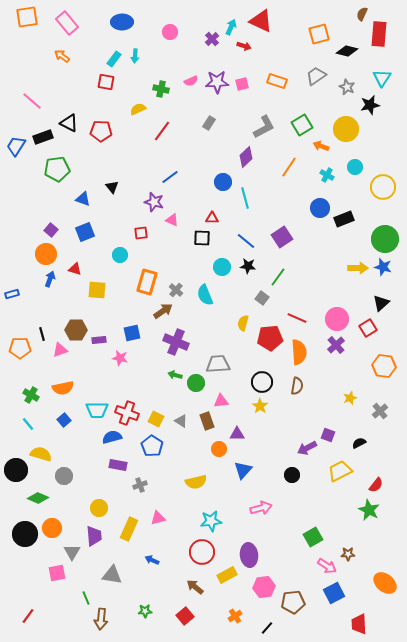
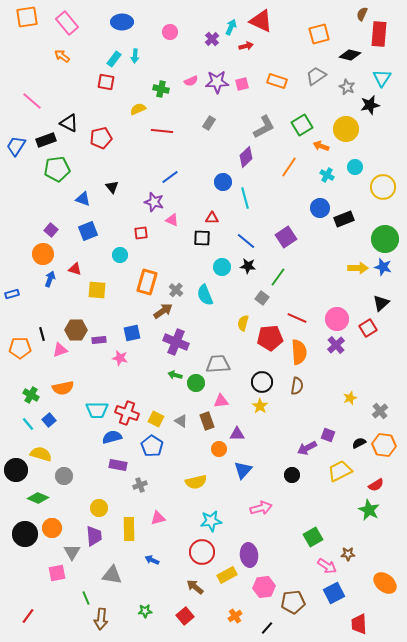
red arrow at (244, 46): moved 2 px right; rotated 32 degrees counterclockwise
black diamond at (347, 51): moved 3 px right, 4 px down
red pentagon at (101, 131): moved 7 px down; rotated 15 degrees counterclockwise
red line at (162, 131): rotated 60 degrees clockwise
black rectangle at (43, 137): moved 3 px right, 3 px down
blue square at (85, 232): moved 3 px right, 1 px up
purple square at (282, 237): moved 4 px right
orange circle at (46, 254): moved 3 px left
orange hexagon at (384, 366): moved 79 px down
blue square at (64, 420): moved 15 px left
red semicircle at (376, 485): rotated 21 degrees clockwise
yellow rectangle at (129, 529): rotated 25 degrees counterclockwise
